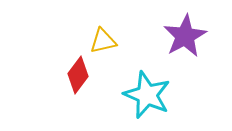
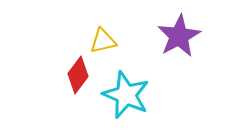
purple star: moved 6 px left
cyan star: moved 21 px left
